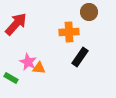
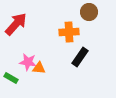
pink star: rotated 18 degrees counterclockwise
